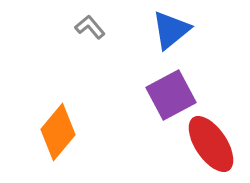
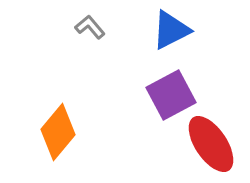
blue triangle: rotated 12 degrees clockwise
